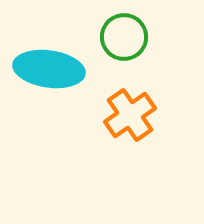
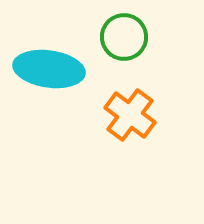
orange cross: rotated 18 degrees counterclockwise
